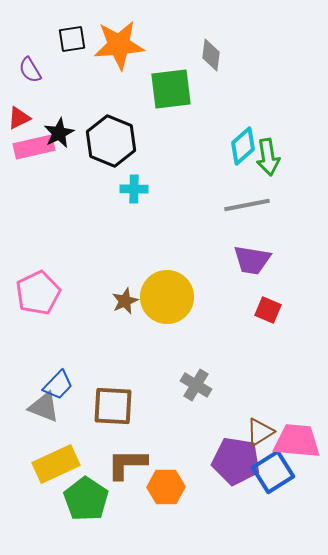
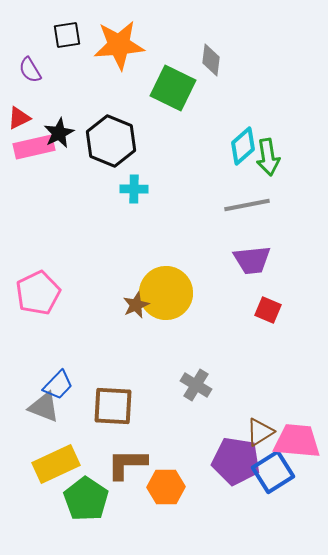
black square: moved 5 px left, 4 px up
gray diamond: moved 5 px down
green square: moved 2 px right, 1 px up; rotated 33 degrees clockwise
purple trapezoid: rotated 15 degrees counterclockwise
yellow circle: moved 1 px left, 4 px up
brown star: moved 11 px right, 4 px down
